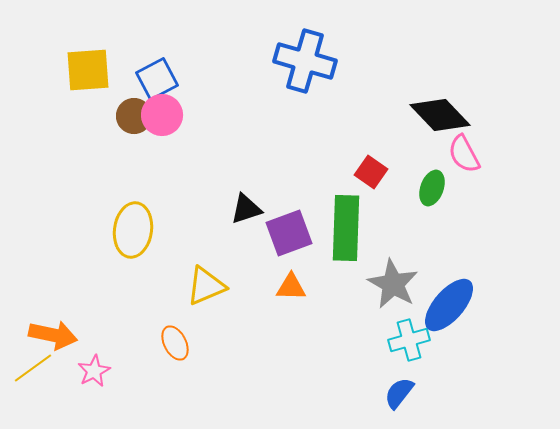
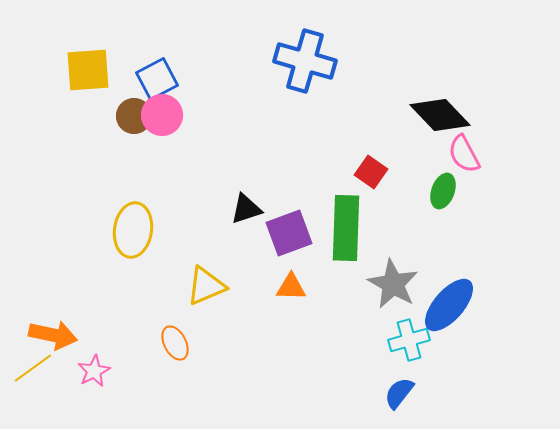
green ellipse: moved 11 px right, 3 px down
